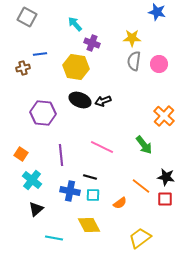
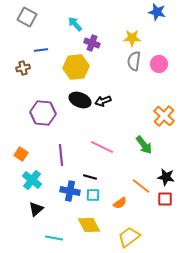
blue line: moved 1 px right, 4 px up
yellow hexagon: rotated 15 degrees counterclockwise
yellow trapezoid: moved 11 px left, 1 px up
